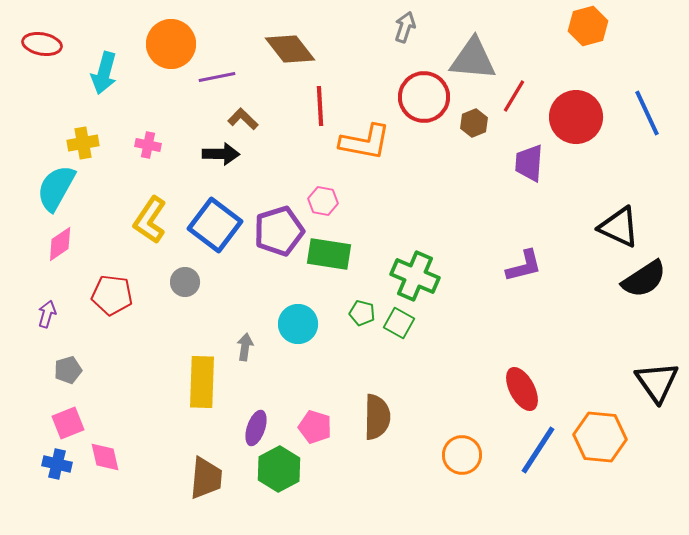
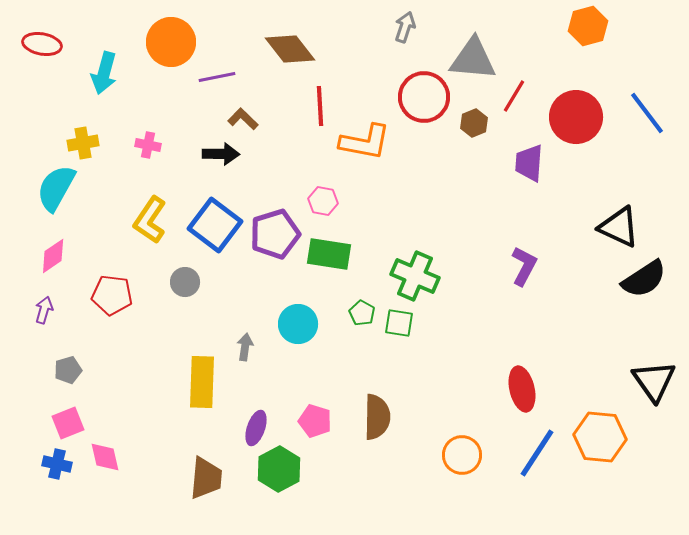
orange circle at (171, 44): moved 2 px up
blue line at (647, 113): rotated 12 degrees counterclockwise
purple pentagon at (279, 231): moved 4 px left, 3 px down
pink diamond at (60, 244): moved 7 px left, 12 px down
purple L-shape at (524, 266): rotated 48 degrees counterclockwise
green pentagon at (362, 313): rotated 15 degrees clockwise
purple arrow at (47, 314): moved 3 px left, 4 px up
green square at (399, 323): rotated 20 degrees counterclockwise
black triangle at (657, 382): moved 3 px left, 1 px up
red ellipse at (522, 389): rotated 15 degrees clockwise
pink pentagon at (315, 427): moved 6 px up
blue line at (538, 450): moved 1 px left, 3 px down
